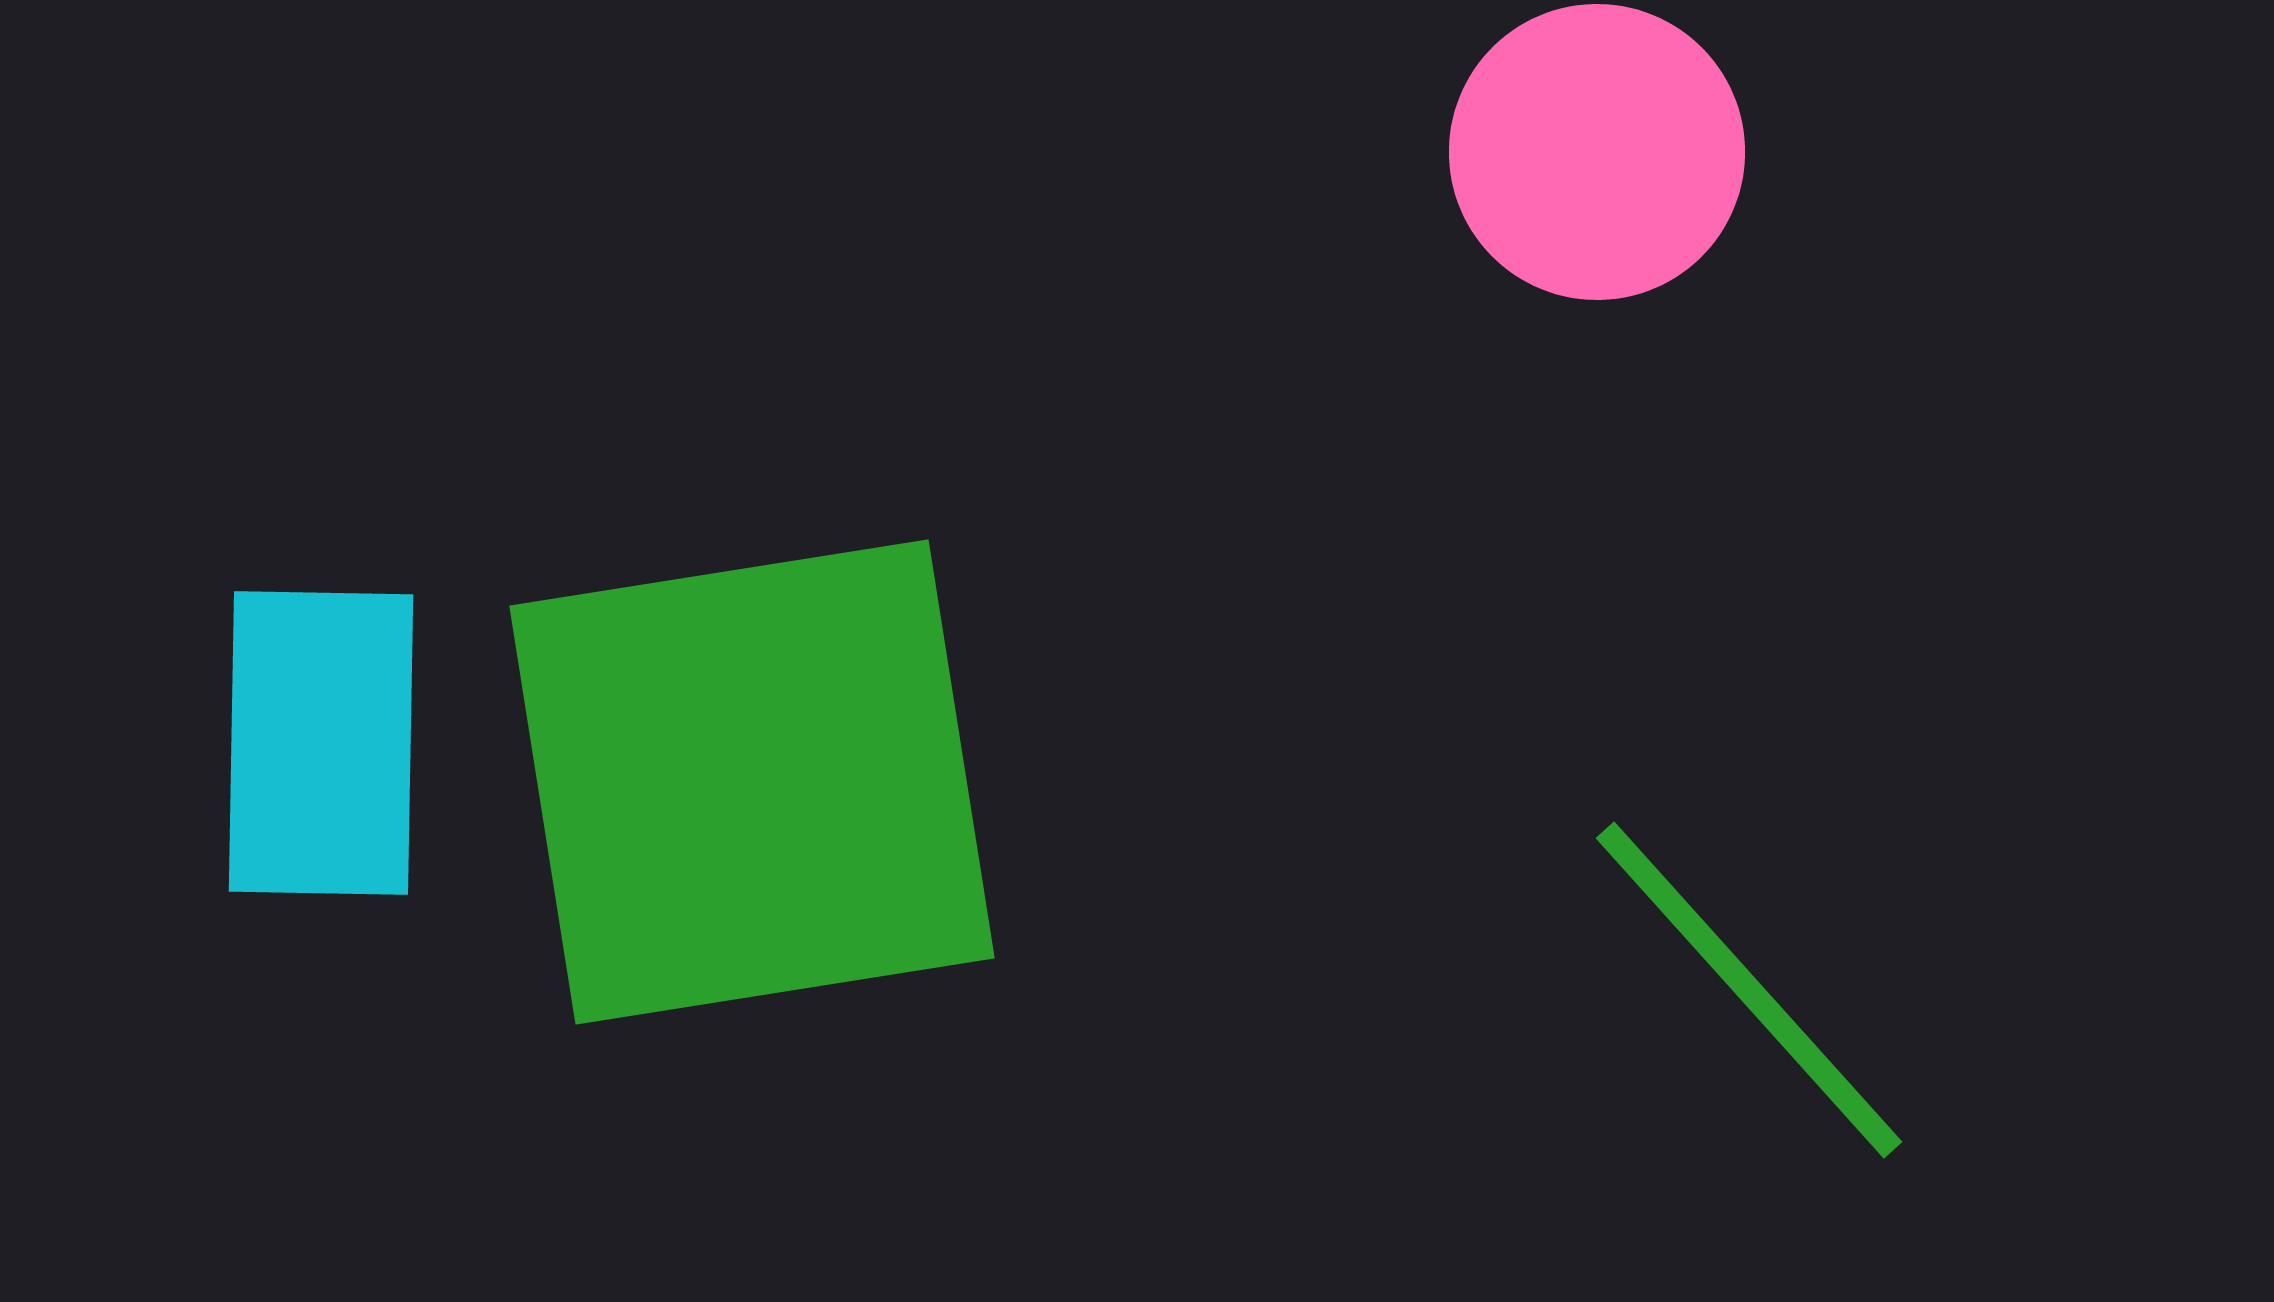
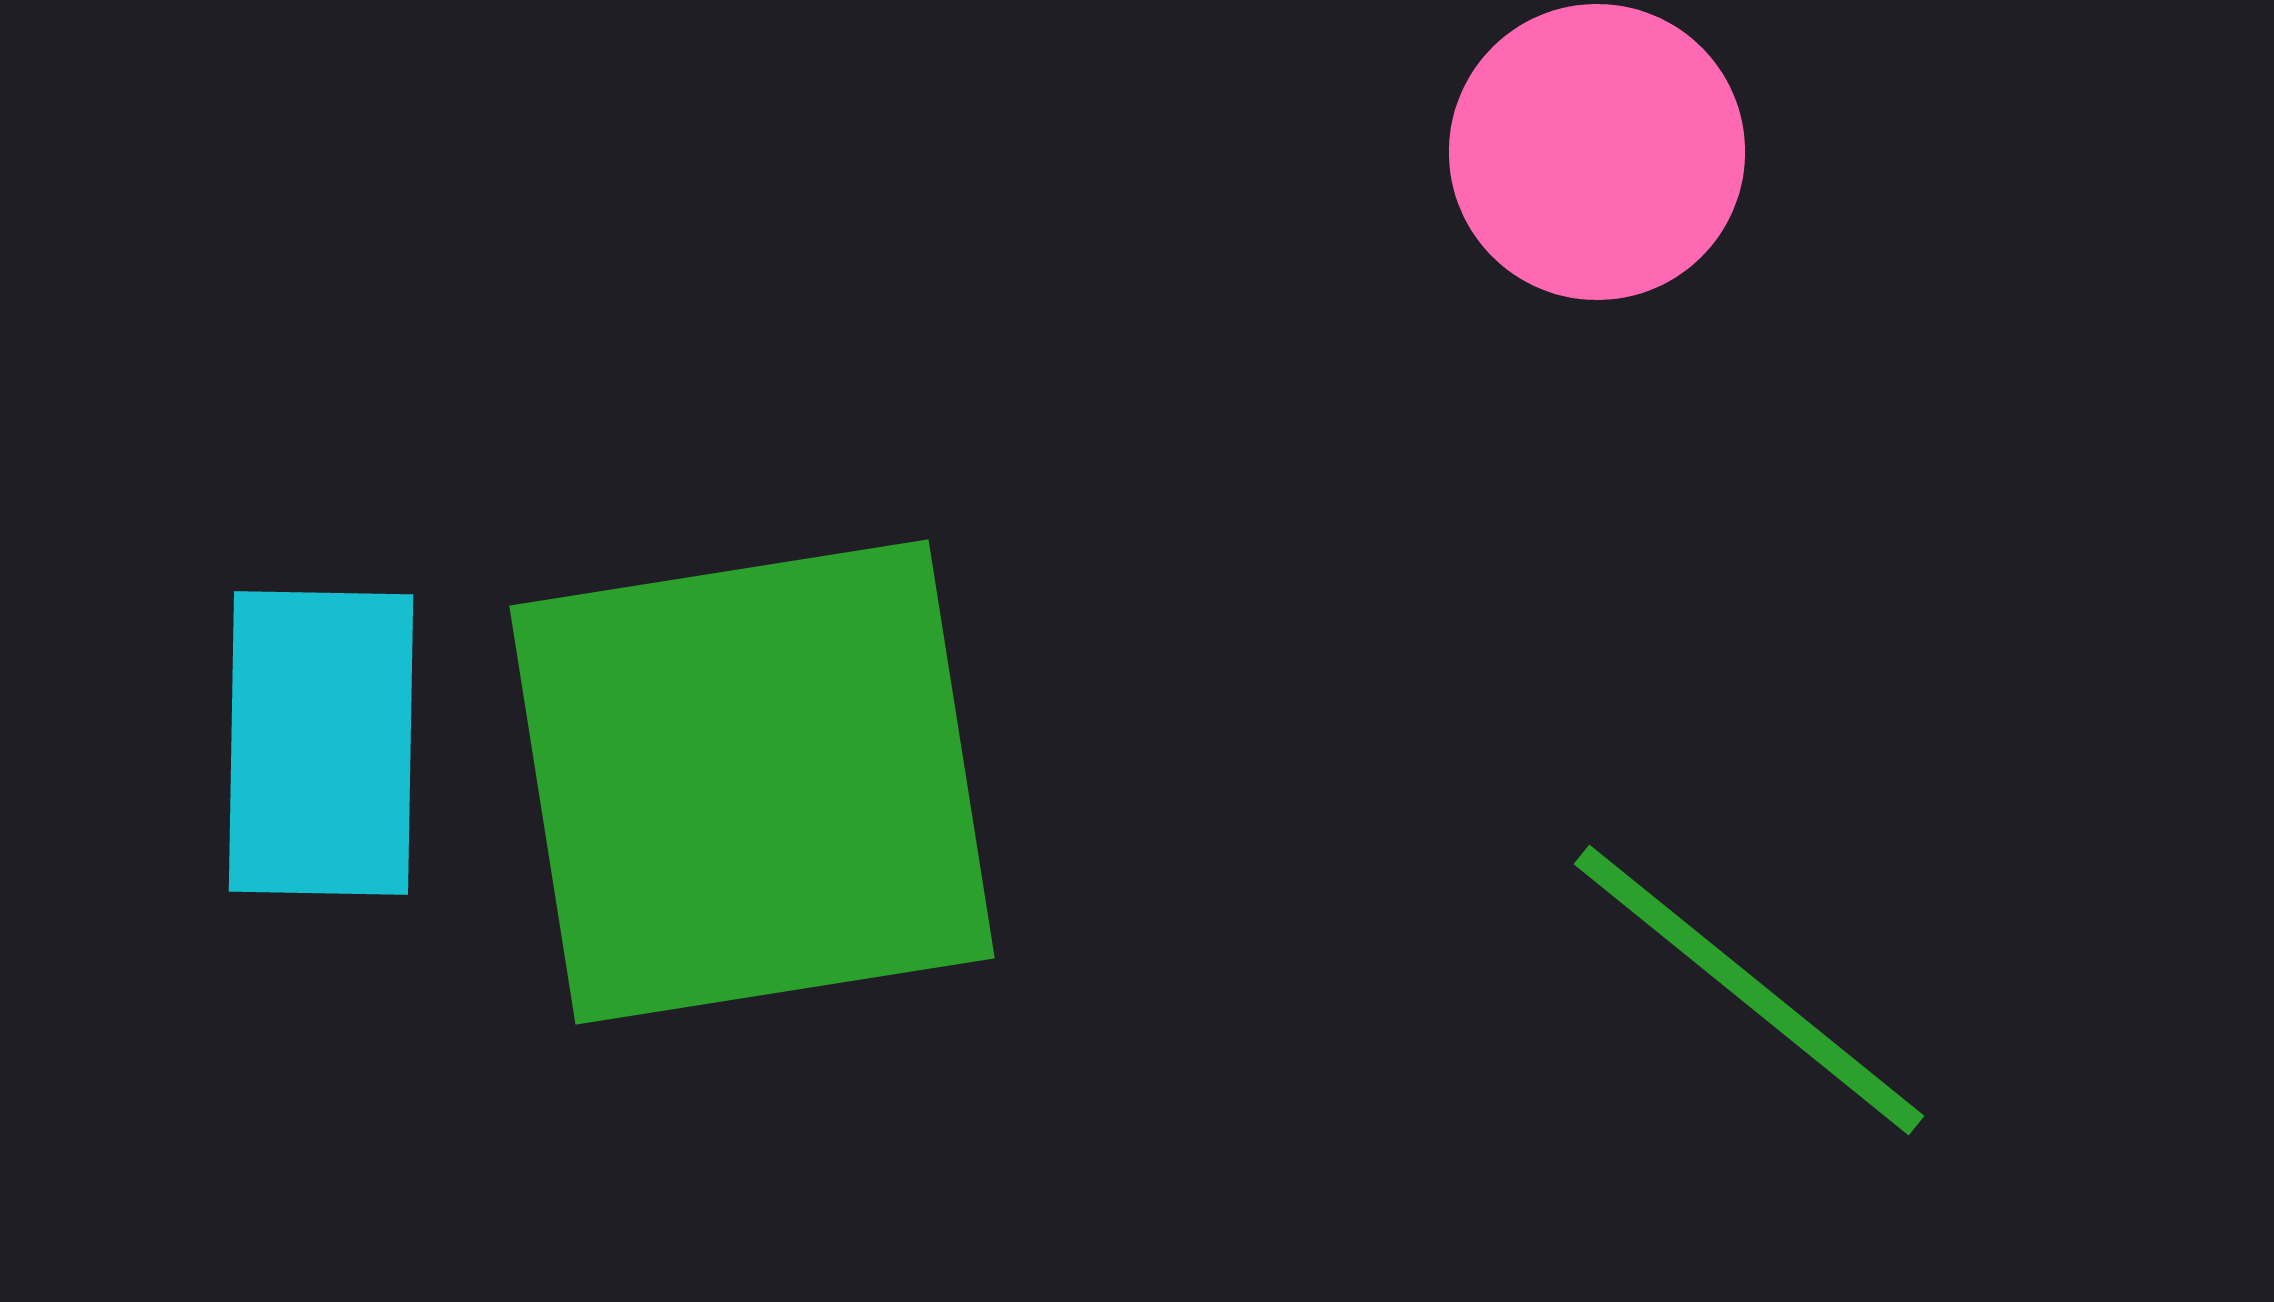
green line: rotated 9 degrees counterclockwise
